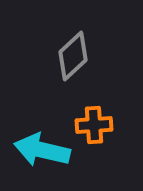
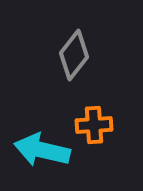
gray diamond: moved 1 px right, 1 px up; rotated 9 degrees counterclockwise
